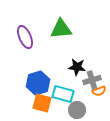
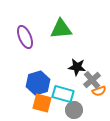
gray cross: rotated 24 degrees counterclockwise
gray circle: moved 3 px left
